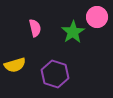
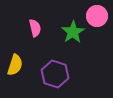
pink circle: moved 1 px up
yellow semicircle: rotated 55 degrees counterclockwise
